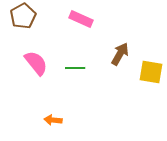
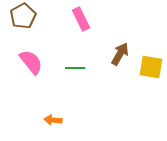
pink rectangle: rotated 40 degrees clockwise
pink semicircle: moved 5 px left, 1 px up
yellow square: moved 5 px up
